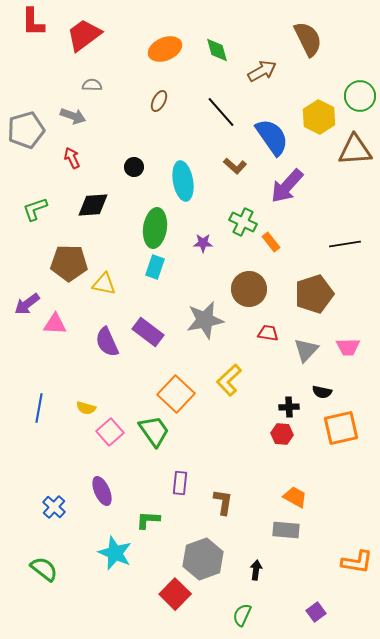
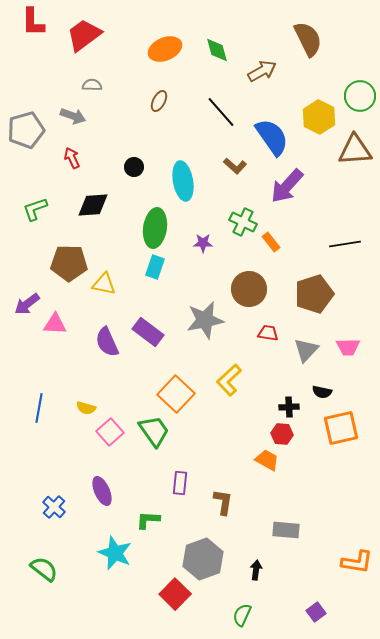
orange trapezoid at (295, 497): moved 28 px left, 37 px up
